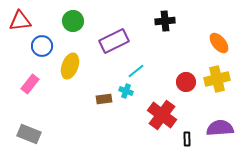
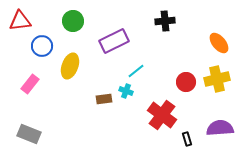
black rectangle: rotated 16 degrees counterclockwise
